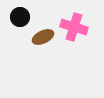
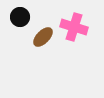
brown ellipse: rotated 20 degrees counterclockwise
